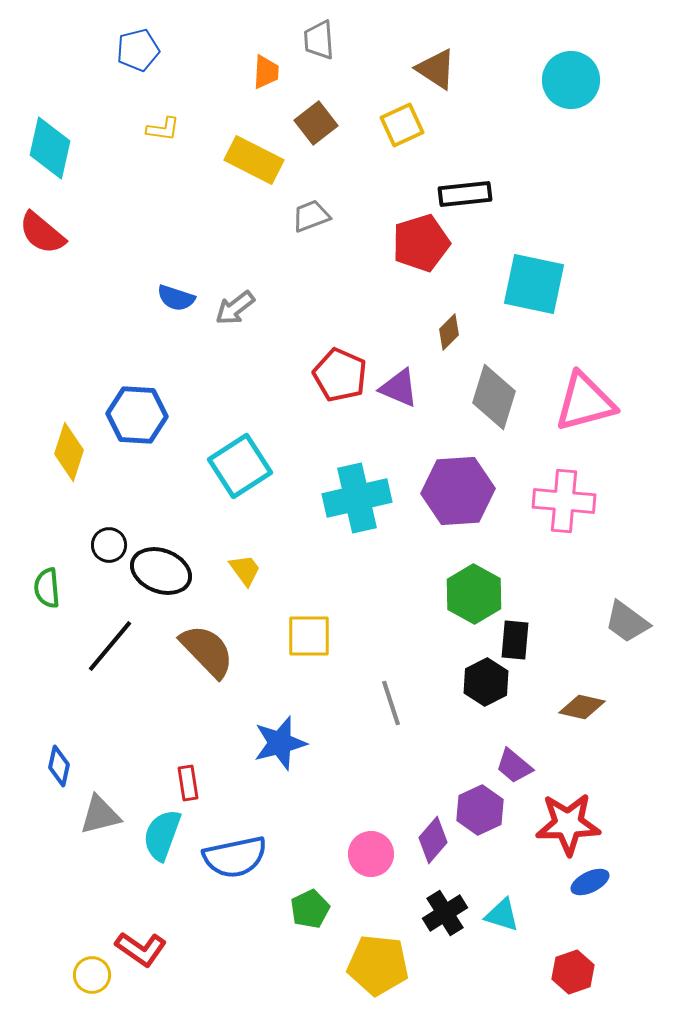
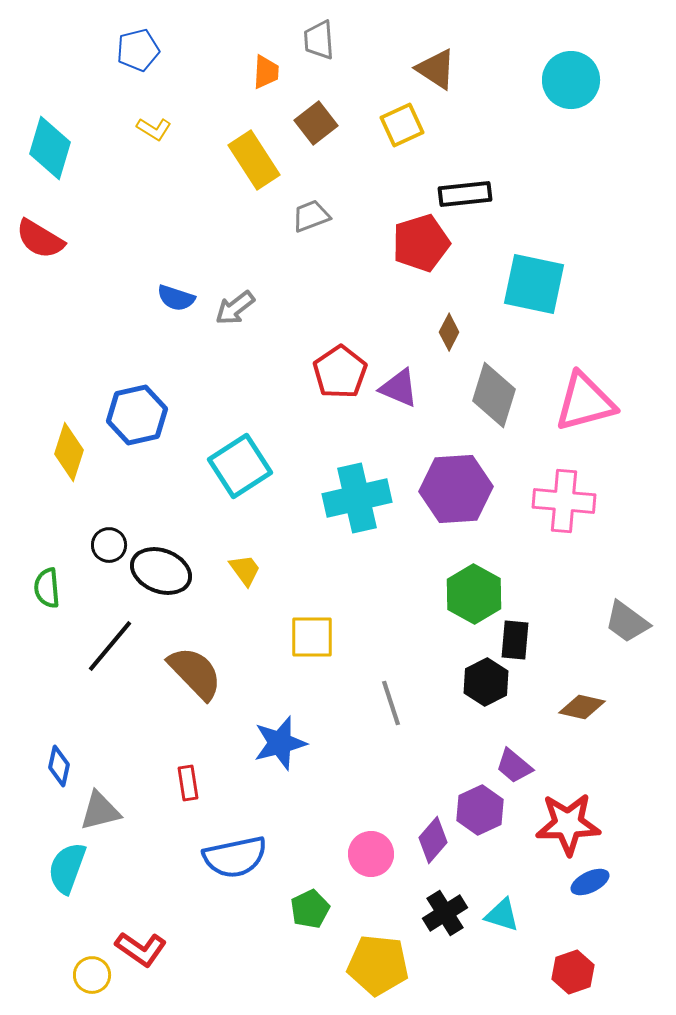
yellow L-shape at (163, 129): moved 9 px left; rotated 24 degrees clockwise
cyan diamond at (50, 148): rotated 4 degrees clockwise
yellow rectangle at (254, 160): rotated 30 degrees clockwise
red semicircle at (42, 233): moved 2 px left, 6 px down; rotated 9 degrees counterclockwise
brown diamond at (449, 332): rotated 18 degrees counterclockwise
red pentagon at (340, 375): moved 3 px up; rotated 14 degrees clockwise
gray diamond at (494, 397): moved 2 px up
blue hexagon at (137, 415): rotated 16 degrees counterclockwise
purple hexagon at (458, 491): moved 2 px left, 2 px up
yellow square at (309, 636): moved 3 px right, 1 px down
brown semicircle at (207, 651): moved 12 px left, 22 px down
gray triangle at (100, 815): moved 4 px up
cyan semicircle at (162, 835): moved 95 px left, 33 px down
